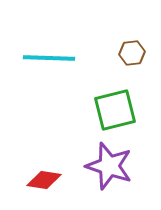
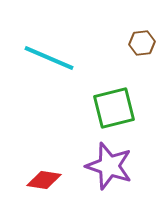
brown hexagon: moved 10 px right, 10 px up
cyan line: rotated 21 degrees clockwise
green square: moved 1 px left, 2 px up
